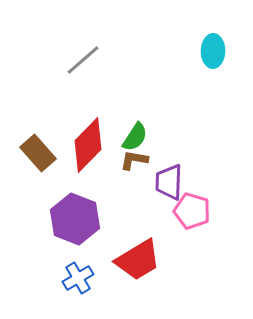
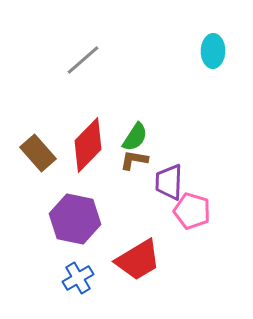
purple hexagon: rotated 9 degrees counterclockwise
